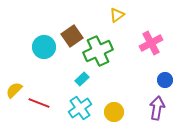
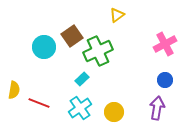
pink cross: moved 14 px right, 1 px down
yellow semicircle: rotated 144 degrees clockwise
